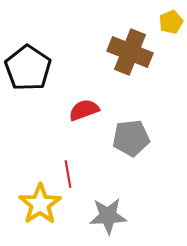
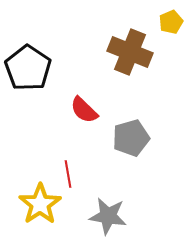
red semicircle: rotated 116 degrees counterclockwise
gray pentagon: rotated 9 degrees counterclockwise
gray star: rotated 12 degrees clockwise
